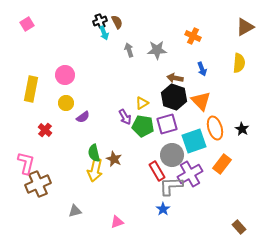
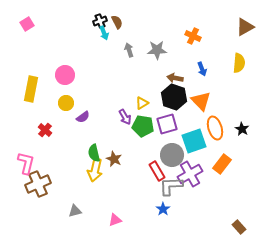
pink triangle: moved 2 px left, 2 px up
